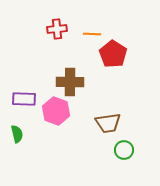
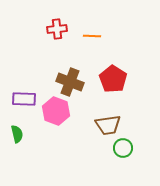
orange line: moved 2 px down
red pentagon: moved 25 px down
brown cross: rotated 20 degrees clockwise
brown trapezoid: moved 2 px down
green circle: moved 1 px left, 2 px up
